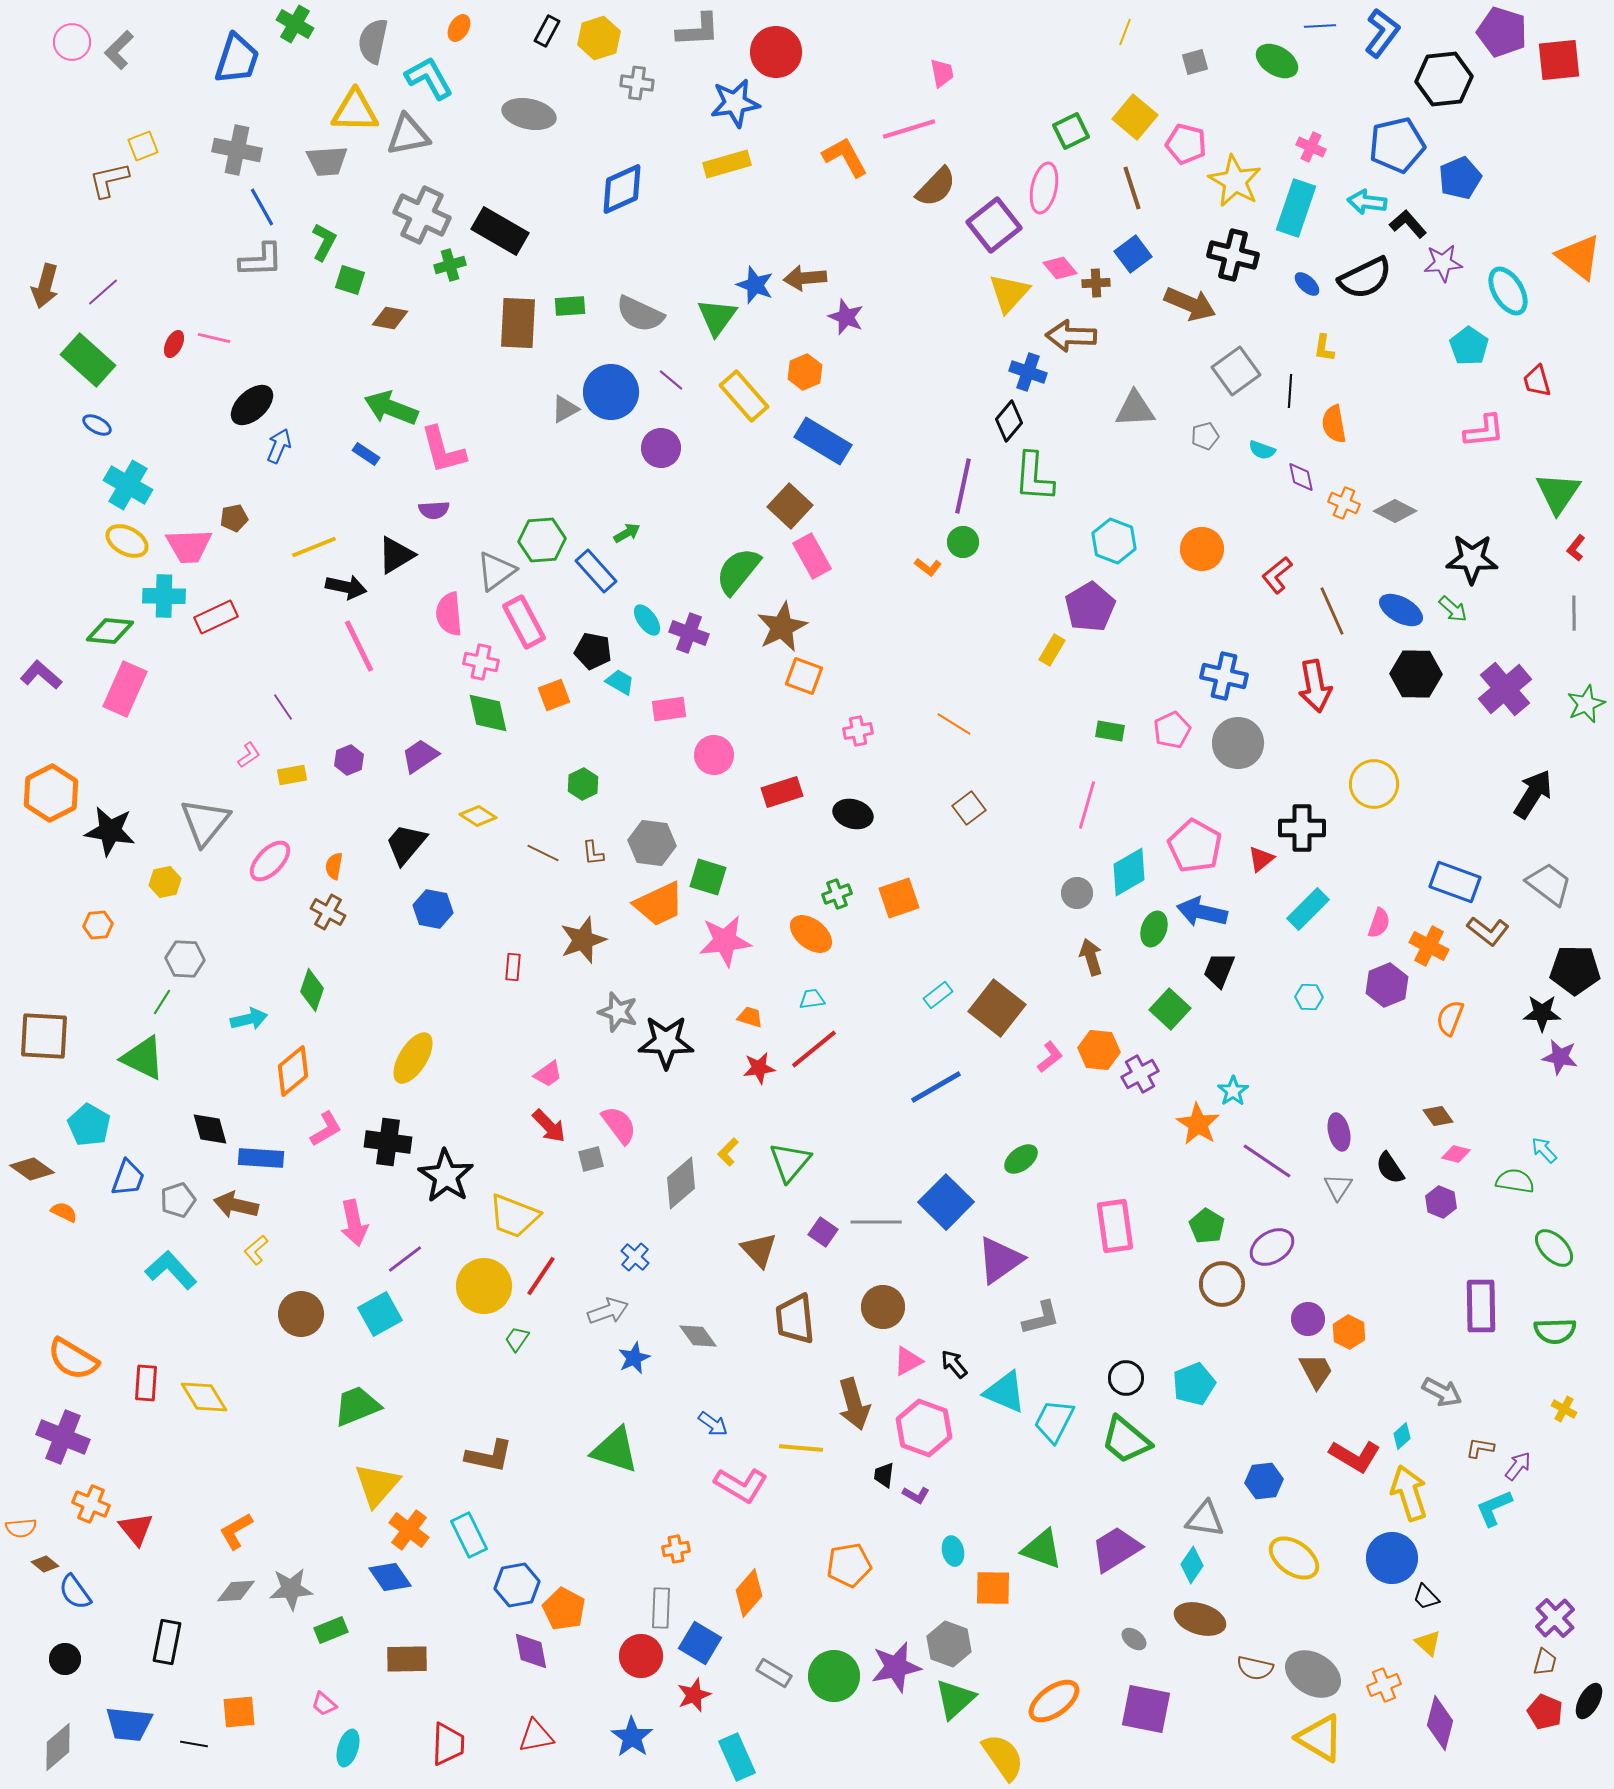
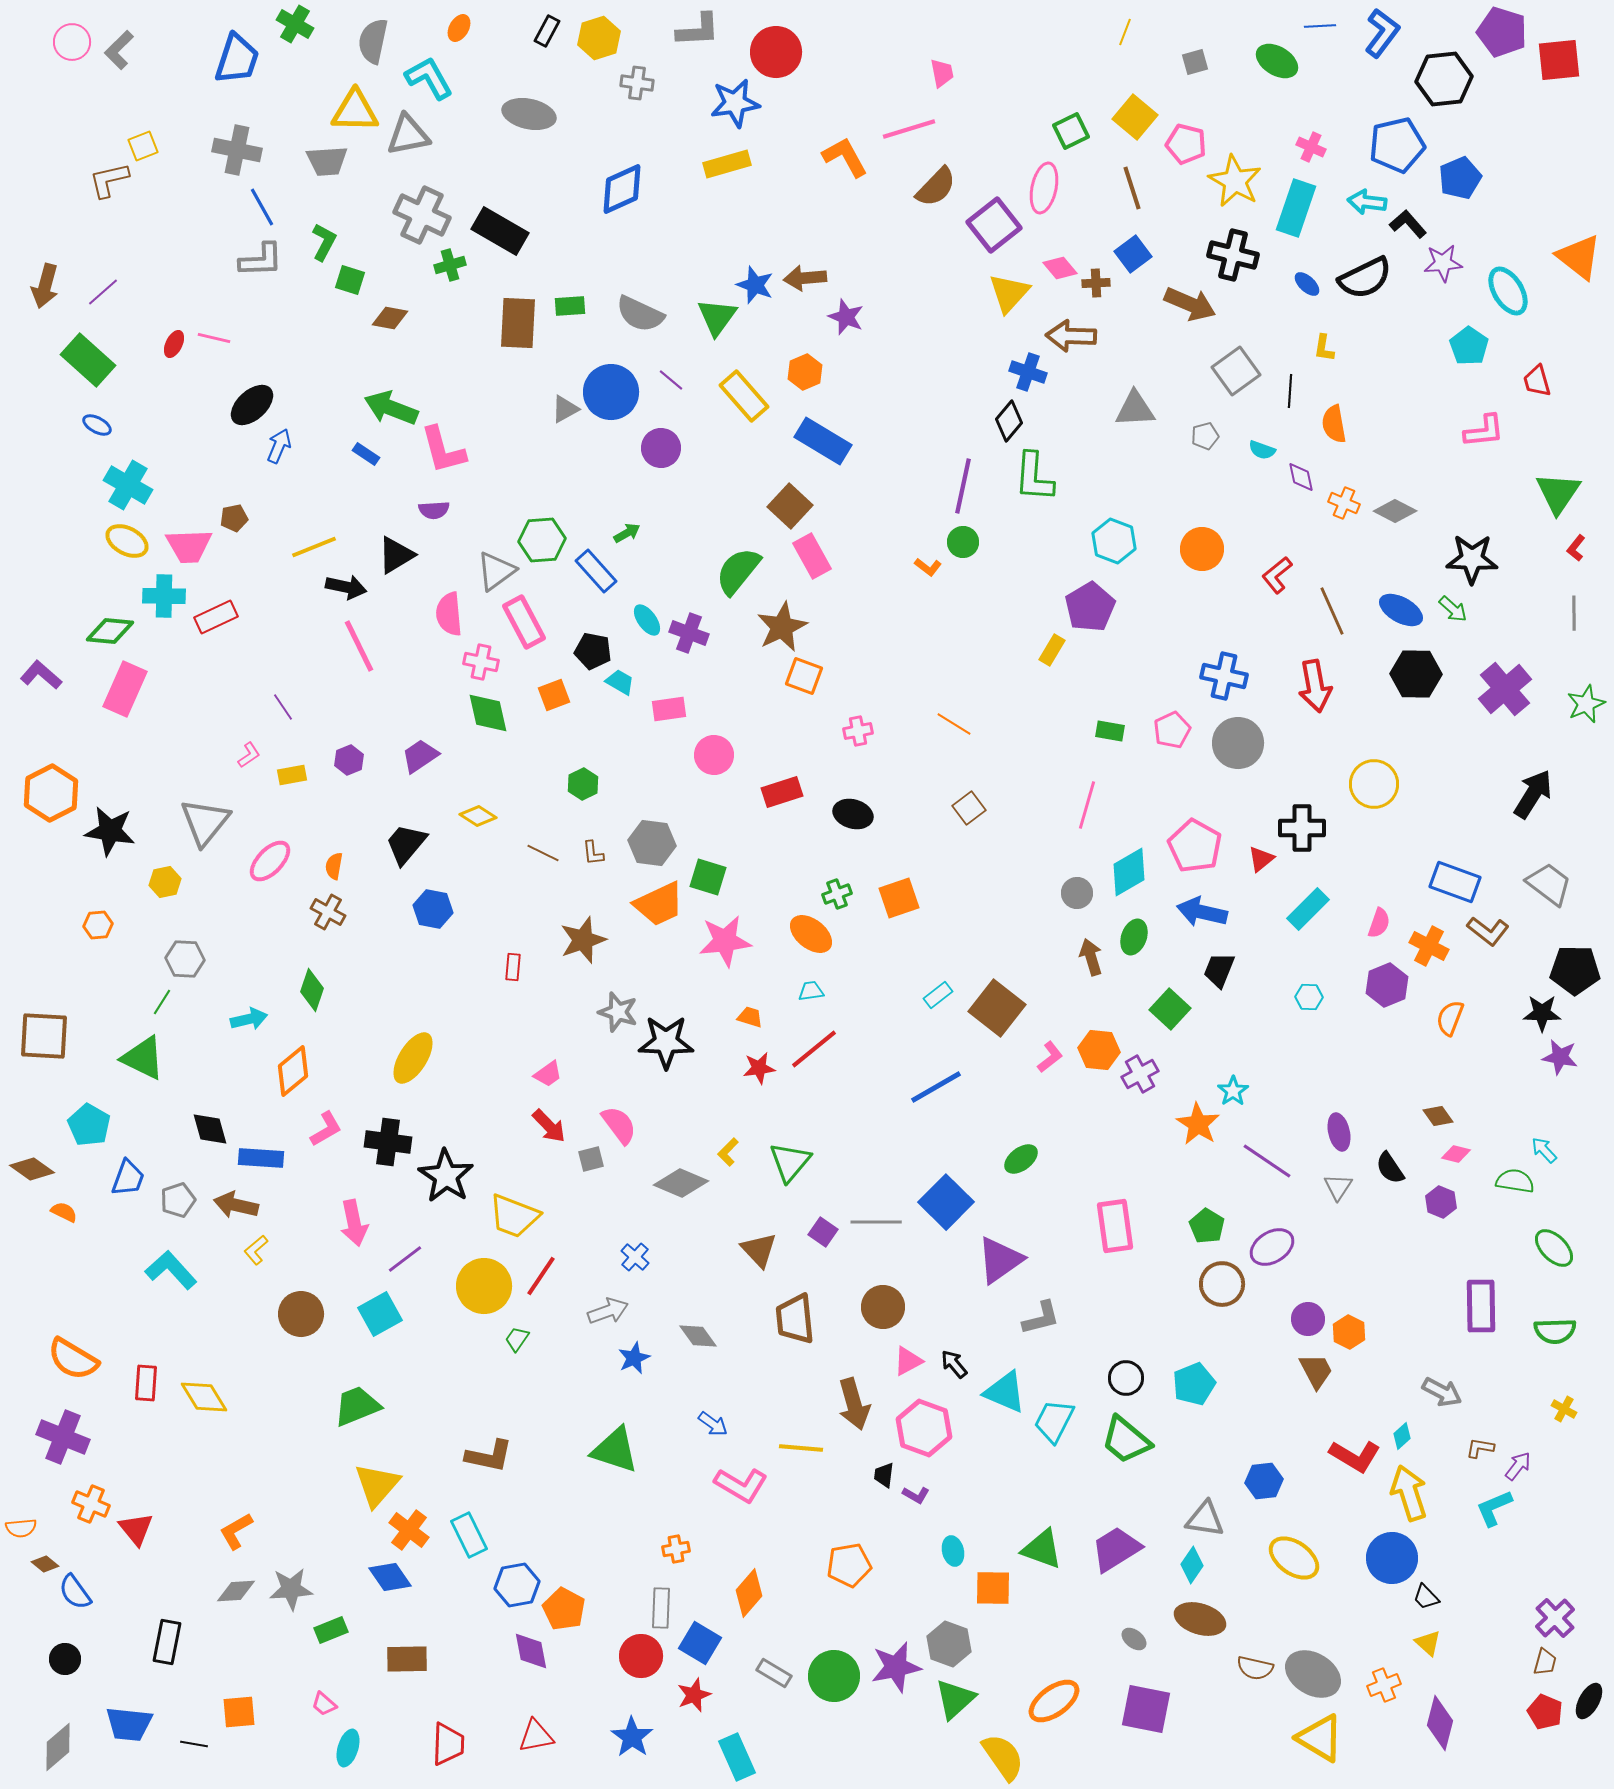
green ellipse at (1154, 929): moved 20 px left, 8 px down
cyan trapezoid at (812, 999): moved 1 px left, 8 px up
gray diamond at (681, 1183): rotated 64 degrees clockwise
